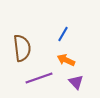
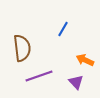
blue line: moved 5 px up
orange arrow: moved 19 px right
purple line: moved 2 px up
